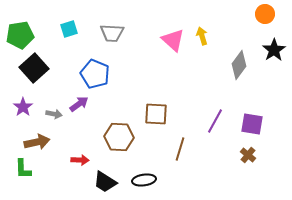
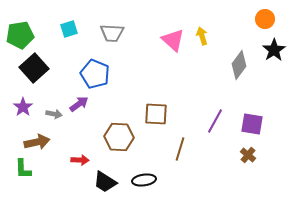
orange circle: moved 5 px down
